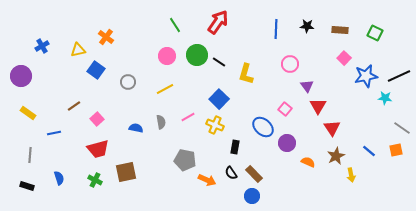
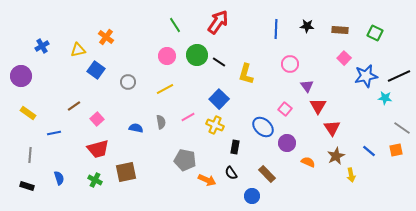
brown rectangle at (254, 174): moved 13 px right
